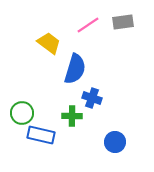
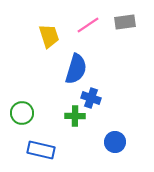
gray rectangle: moved 2 px right
yellow trapezoid: moved 7 px up; rotated 35 degrees clockwise
blue semicircle: moved 1 px right
blue cross: moved 1 px left
green cross: moved 3 px right
blue rectangle: moved 15 px down
